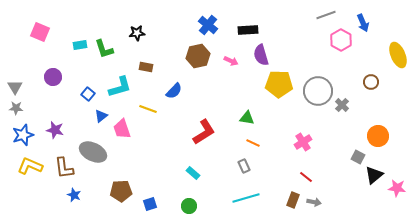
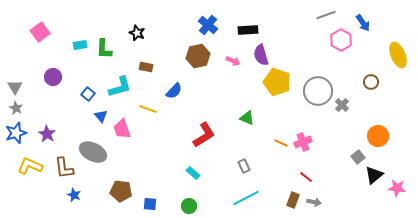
blue arrow at (363, 23): rotated 12 degrees counterclockwise
pink square at (40, 32): rotated 30 degrees clockwise
black star at (137, 33): rotated 28 degrees clockwise
green L-shape at (104, 49): rotated 20 degrees clockwise
pink arrow at (231, 61): moved 2 px right
yellow pentagon at (279, 84): moved 2 px left, 2 px up; rotated 16 degrees clockwise
gray star at (16, 108): rotated 24 degrees clockwise
blue triangle at (101, 116): rotated 32 degrees counterclockwise
green triangle at (247, 118): rotated 14 degrees clockwise
purple star at (55, 130): moved 8 px left, 4 px down; rotated 18 degrees clockwise
red L-shape at (204, 132): moved 3 px down
blue star at (23, 135): moved 7 px left, 2 px up
pink cross at (303, 142): rotated 12 degrees clockwise
orange line at (253, 143): moved 28 px right
gray square at (358, 157): rotated 24 degrees clockwise
brown pentagon at (121, 191): rotated 10 degrees clockwise
cyan line at (246, 198): rotated 12 degrees counterclockwise
blue square at (150, 204): rotated 24 degrees clockwise
